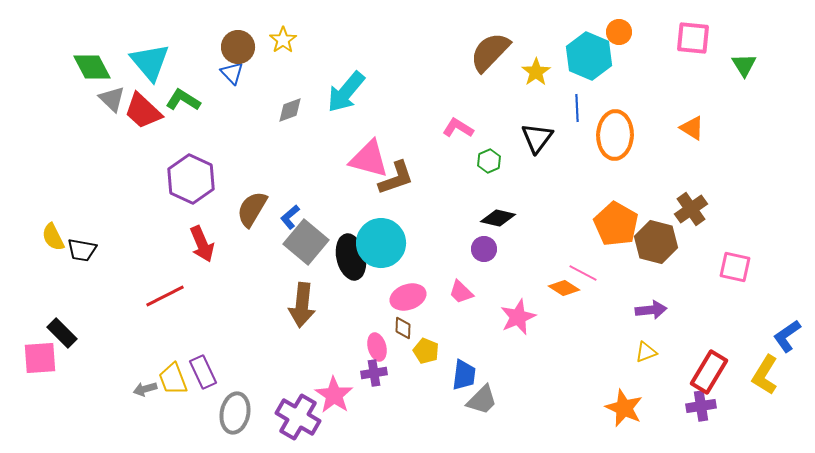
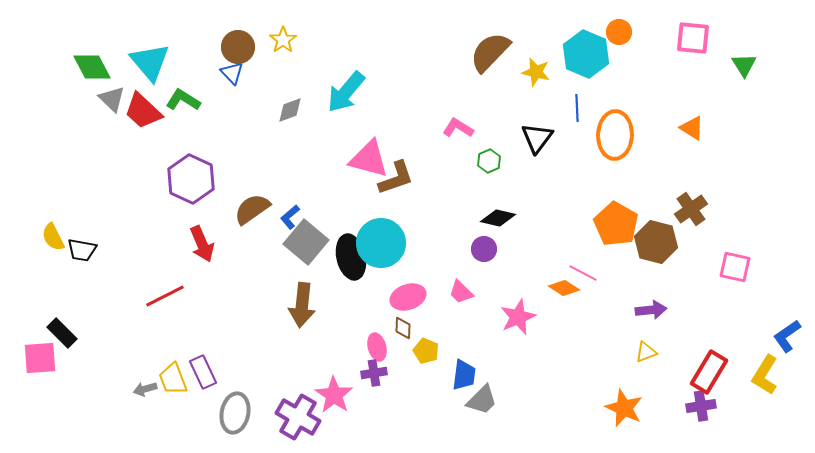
cyan hexagon at (589, 56): moved 3 px left, 2 px up
yellow star at (536, 72): rotated 24 degrees counterclockwise
brown semicircle at (252, 209): rotated 24 degrees clockwise
